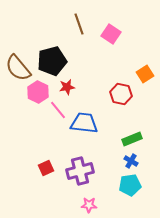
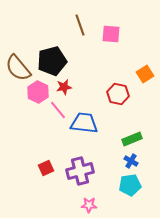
brown line: moved 1 px right, 1 px down
pink square: rotated 30 degrees counterclockwise
red star: moved 3 px left
red hexagon: moved 3 px left
